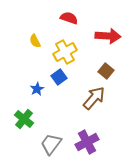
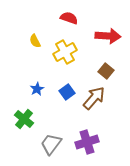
blue square: moved 8 px right, 15 px down
purple cross: rotated 10 degrees clockwise
